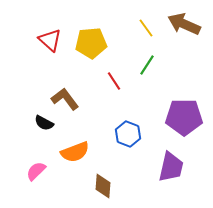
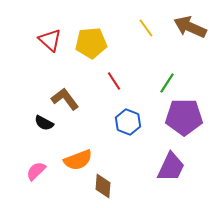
brown arrow: moved 6 px right, 3 px down
green line: moved 20 px right, 18 px down
blue hexagon: moved 12 px up
orange semicircle: moved 3 px right, 8 px down
purple trapezoid: rotated 12 degrees clockwise
